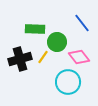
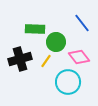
green circle: moved 1 px left
yellow line: moved 3 px right, 4 px down
